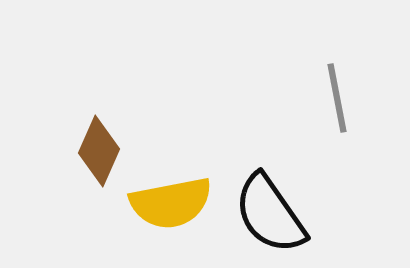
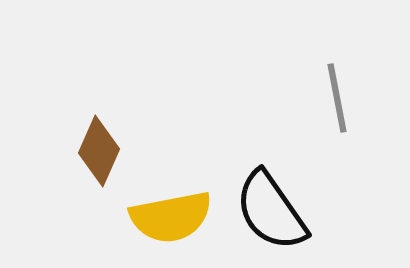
yellow semicircle: moved 14 px down
black semicircle: moved 1 px right, 3 px up
